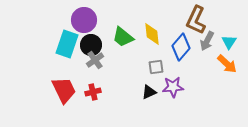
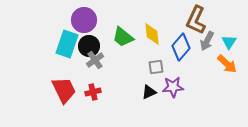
black circle: moved 2 px left, 1 px down
